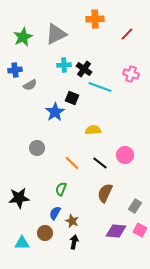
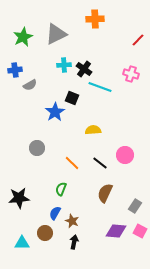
red line: moved 11 px right, 6 px down
pink square: moved 1 px down
